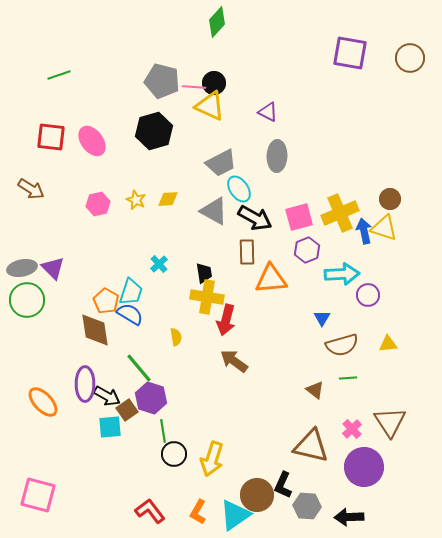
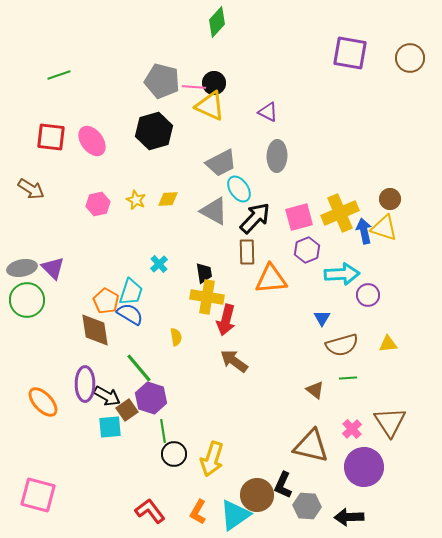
black arrow at (255, 218): rotated 76 degrees counterclockwise
